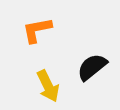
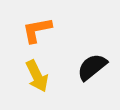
yellow arrow: moved 11 px left, 10 px up
